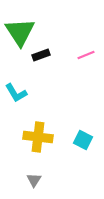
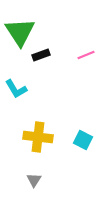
cyan L-shape: moved 4 px up
